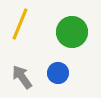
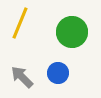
yellow line: moved 1 px up
gray arrow: rotated 10 degrees counterclockwise
